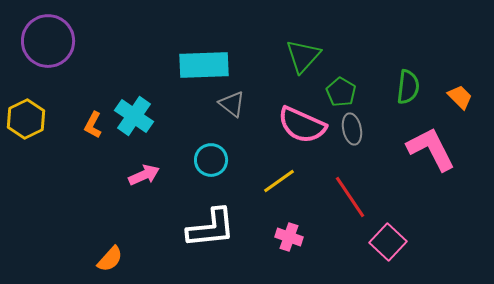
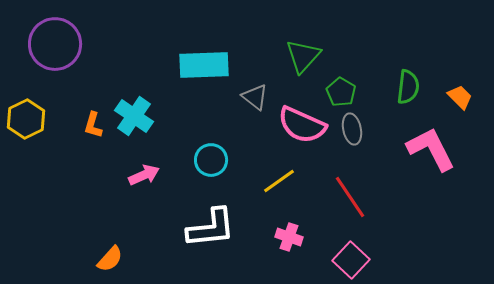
purple circle: moved 7 px right, 3 px down
gray triangle: moved 23 px right, 7 px up
orange L-shape: rotated 12 degrees counterclockwise
pink square: moved 37 px left, 18 px down
